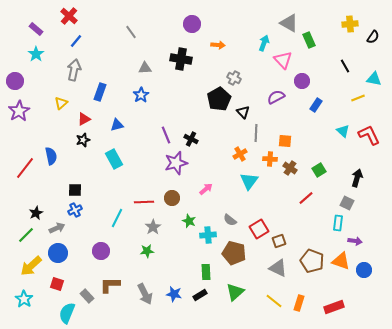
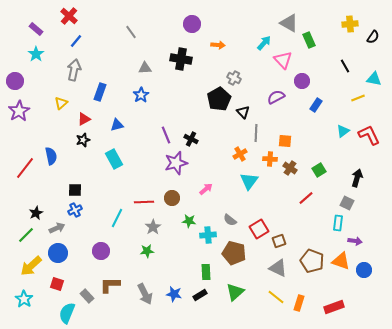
cyan arrow at (264, 43): rotated 21 degrees clockwise
cyan triangle at (343, 131): rotated 40 degrees clockwise
green star at (189, 221): rotated 16 degrees counterclockwise
yellow line at (274, 301): moved 2 px right, 4 px up
